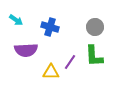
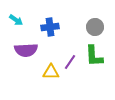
blue cross: rotated 24 degrees counterclockwise
